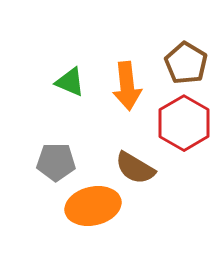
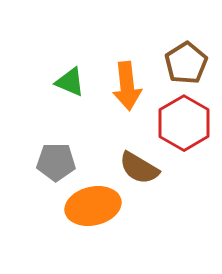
brown pentagon: rotated 9 degrees clockwise
brown semicircle: moved 4 px right
